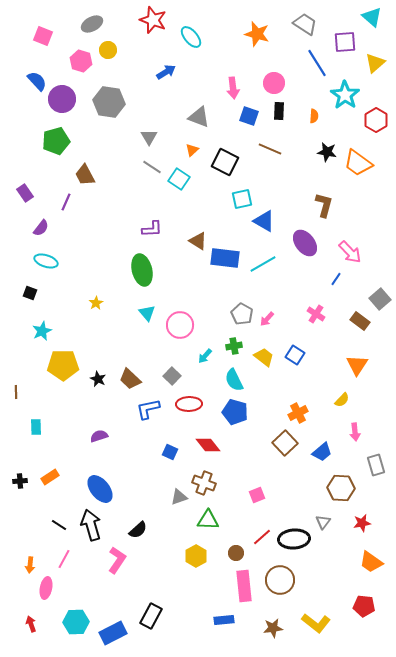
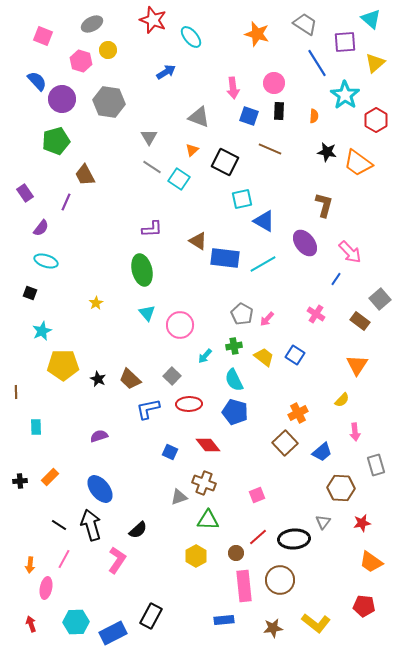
cyan triangle at (372, 17): moved 1 px left, 2 px down
orange rectangle at (50, 477): rotated 12 degrees counterclockwise
red line at (262, 537): moved 4 px left
